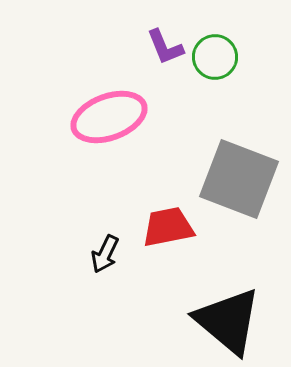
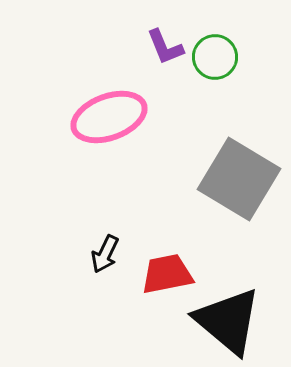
gray square: rotated 10 degrees clockwise
red trapezoid: moved 1 px left, 47 px down
